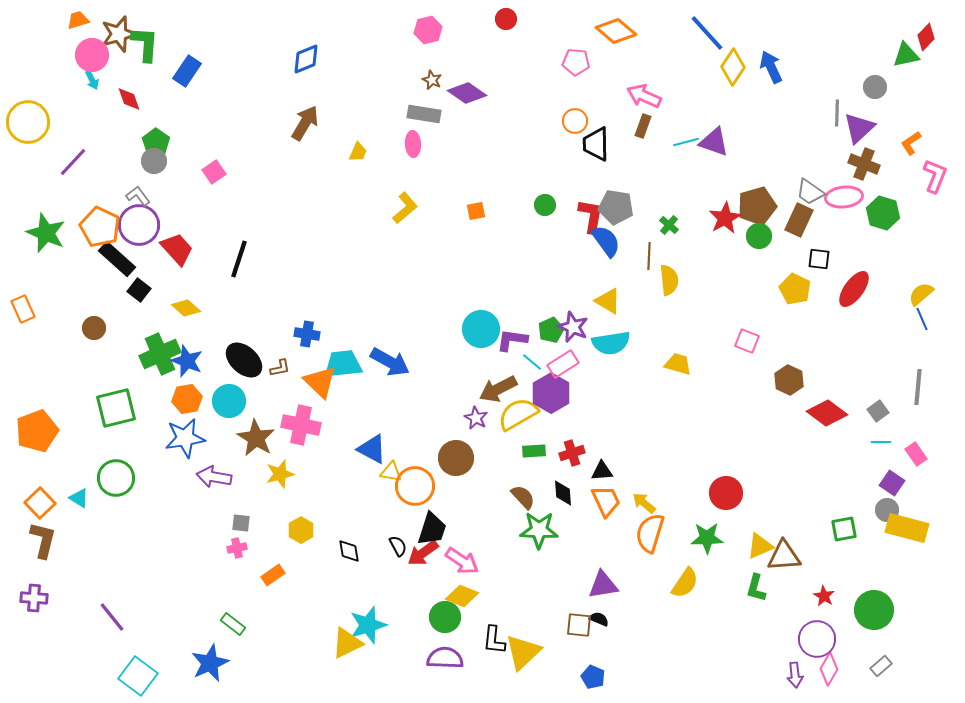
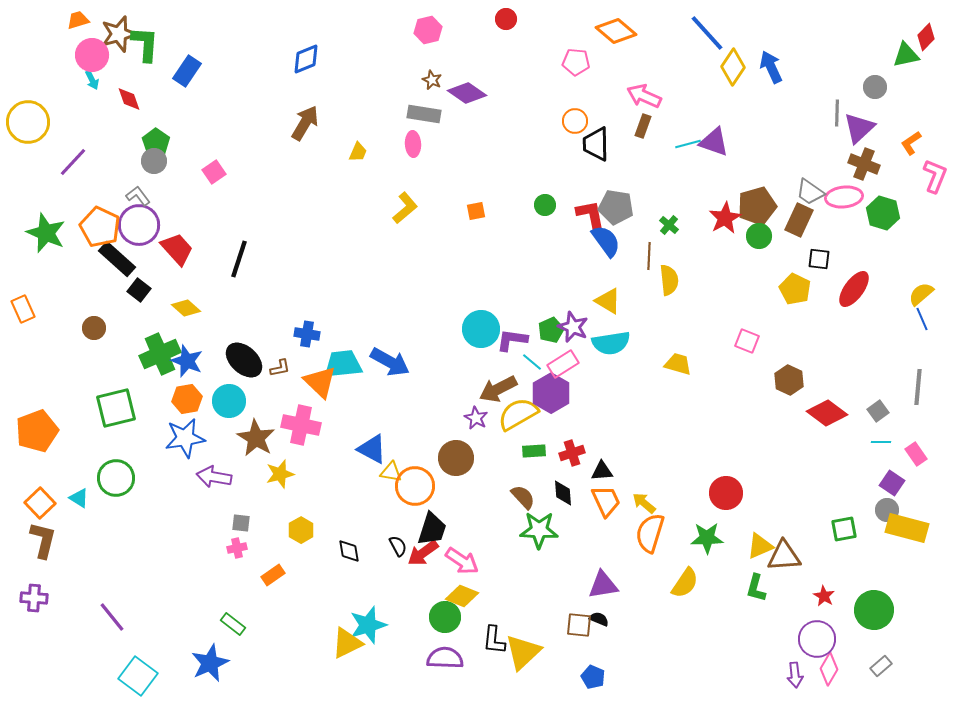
cyan line at (686, 142): moved 2 px right, 2 px down
red L-shape at (591, 216): rotated 21 degrees counterclockwise
